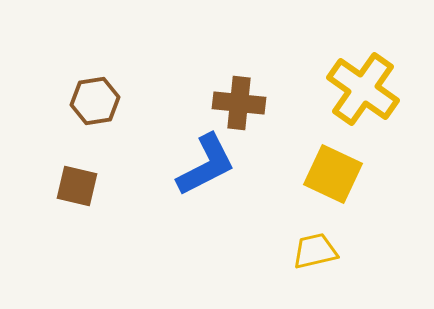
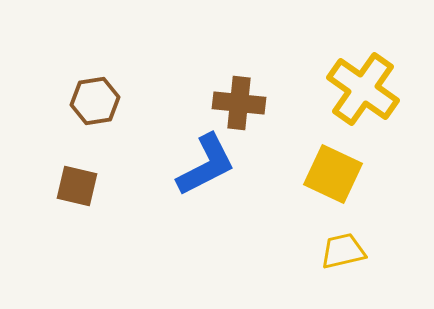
yellow trapezoid: moved 28 px right
